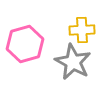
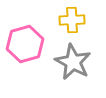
yellow cross: moved 10 px left, 10 px up
